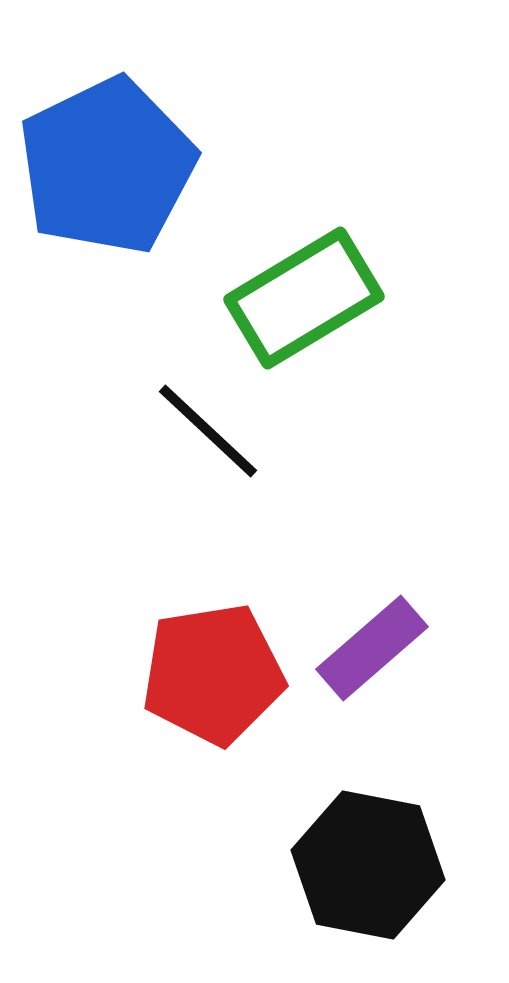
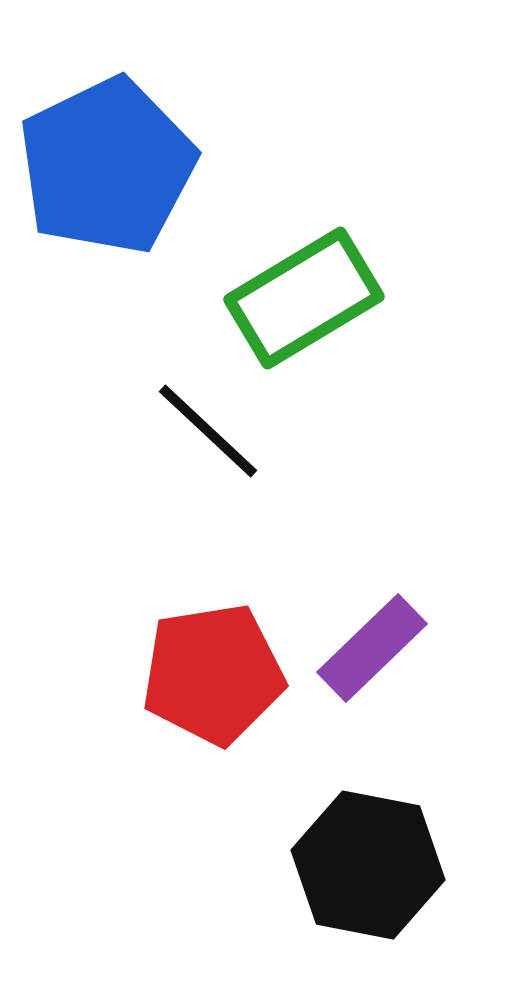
purple rectangle: rotated 3 degrees counterclockwise
